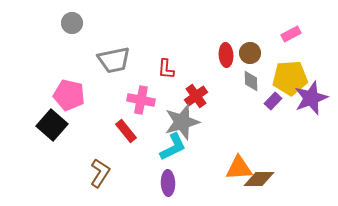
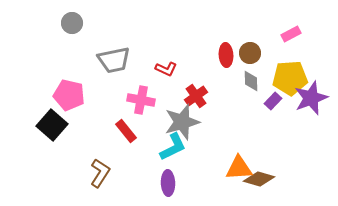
red L-shape: rotated 70 degrees counterclockwise
brown diamond: rotated 16 degrees clockwise
